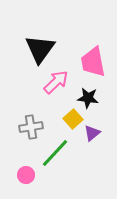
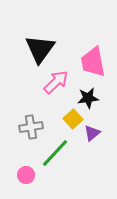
black star: rotated 15 degrees counterclockwise
